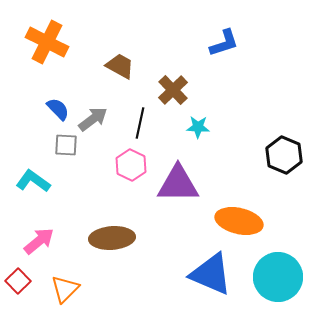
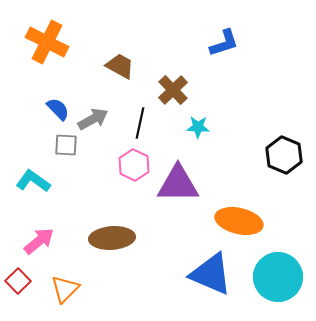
gray arrow: rotated 8 degrees clockwise
pink hexagon: moved 3 px right
